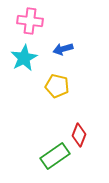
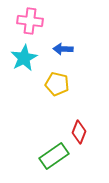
blue arrow: rotated 18 degrees clockwise
yellow pentagon: moved 2 px up
red diamond: moved 3 px up
green rectangle: moved 1 px left
